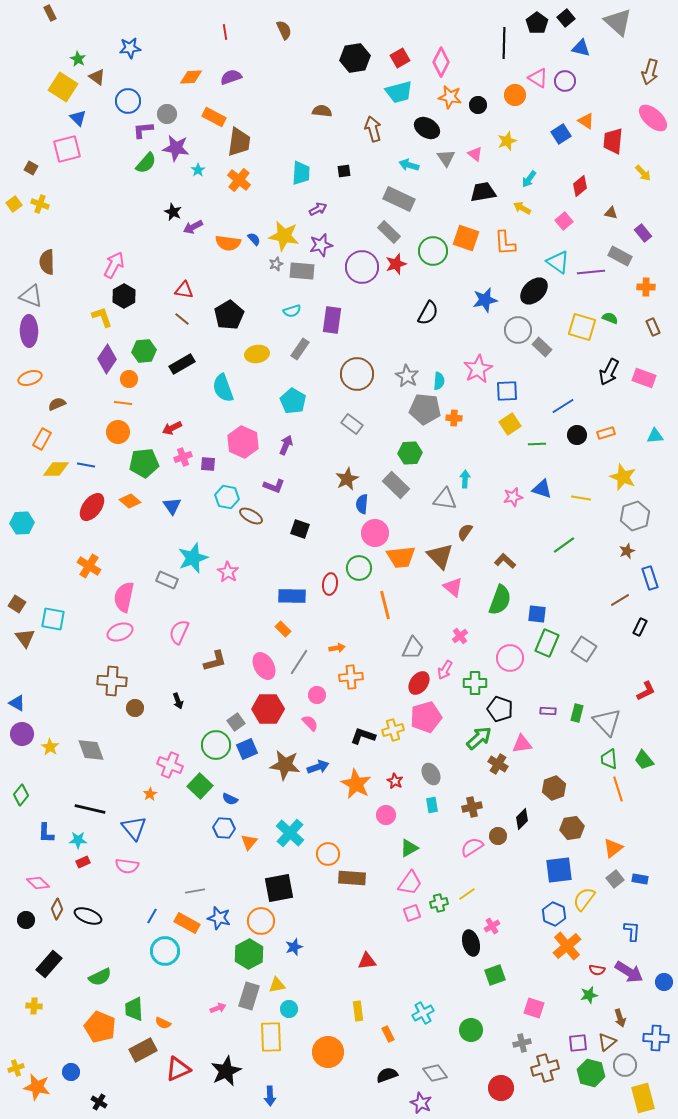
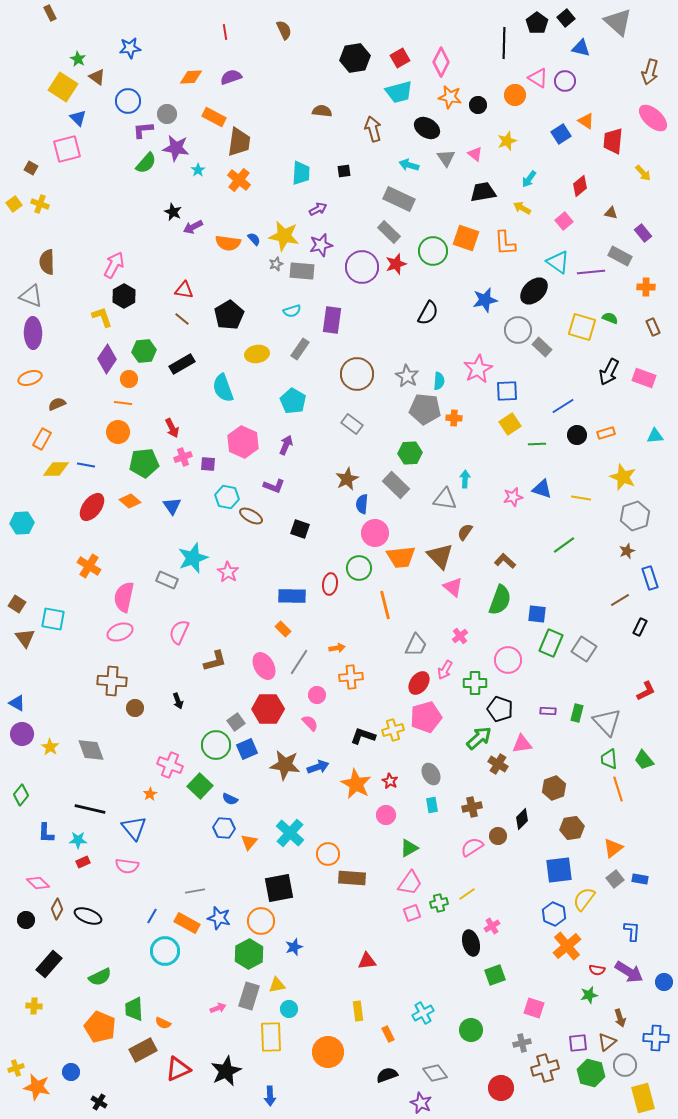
purple ellipse at (29, 331): moved 4 px right, 2 px down
red arrow at (172, 428): rotated 90 degrees counterclockwise
green rectangle at (547, 643): moved 4 px right
gray trapezoid at (413, 648): moved 3 px right, 3 px up
pink circle at (510, 658): moved 2 px left, 2 px down
red star at (395, 781): moved 5 px left
